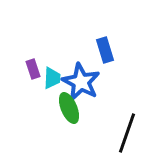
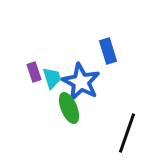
blue rectangle: moved 3 px right, 1 px down
purple rectangle: moved 1 px right, 3 px down
cyan trapezoid: rotated 20 degrees counterclockwise
